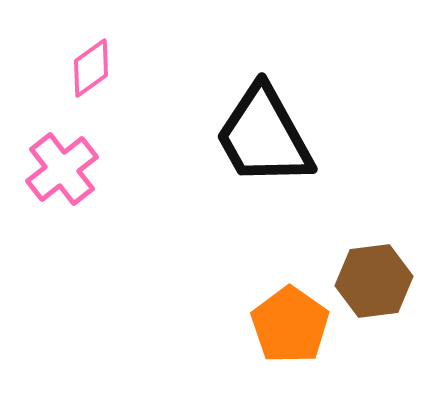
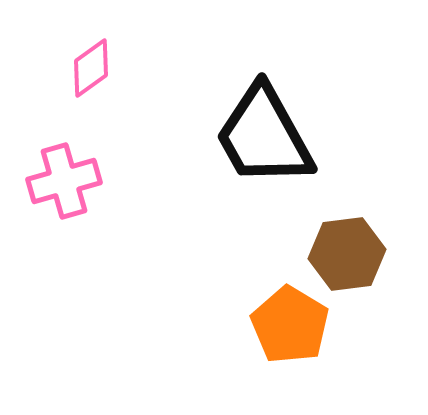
pink cross: moved 2 px right, 12 px down; rotated 22 degrees clockwise
brown hexagon: moved 27 px left, 27 px up
orange pentagon: rotated 4 degrees counterclockwise
